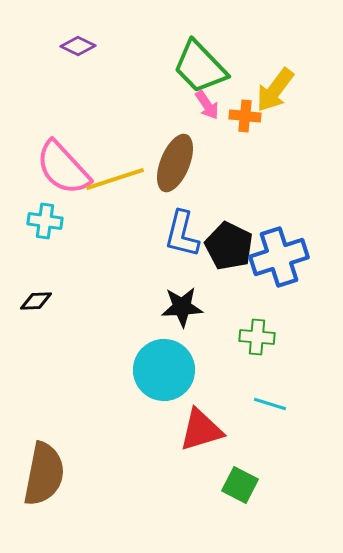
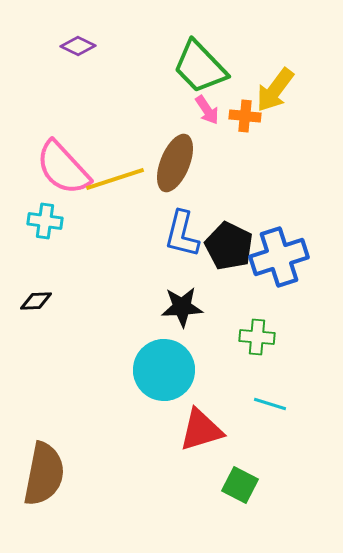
pink arrow: moved 5 px down
